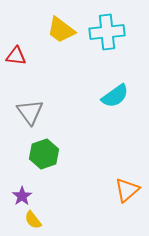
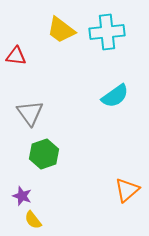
gray triangle: moved 1 px down
purple star: rotated 18 degrees counterclockwise
